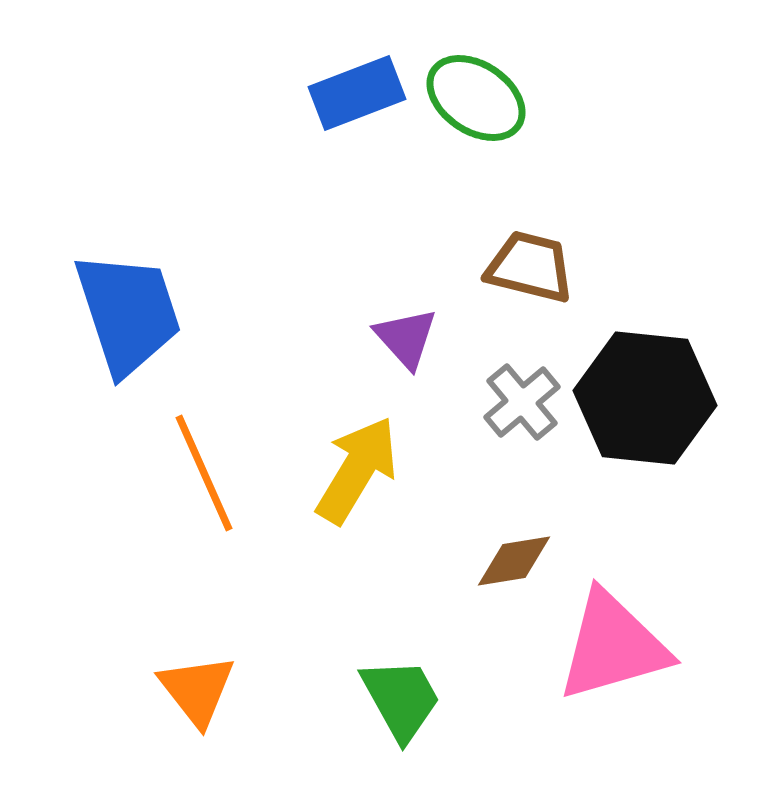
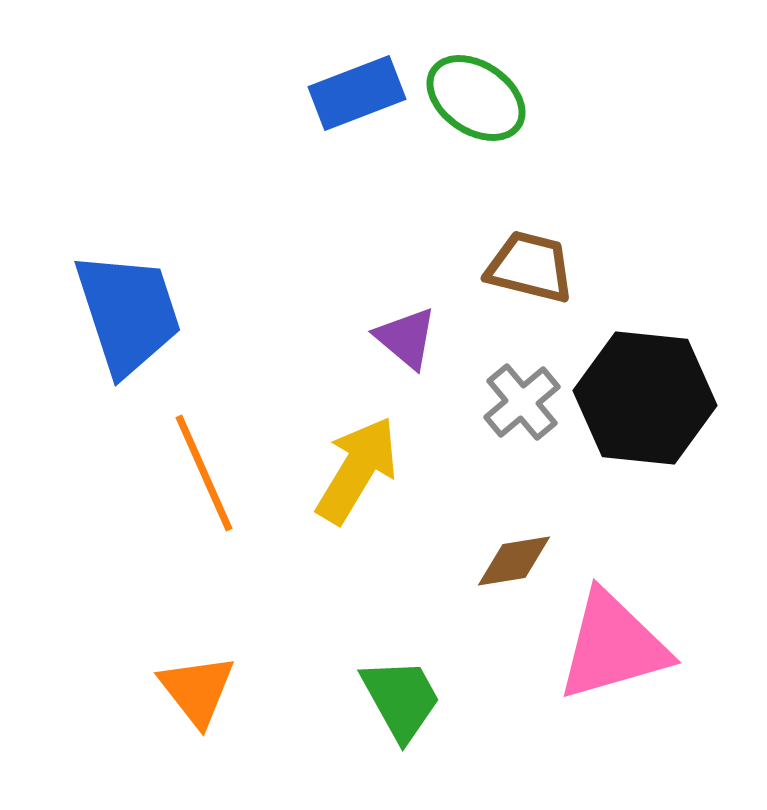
purple triangle: rotated 8 degrees counterclockwise
